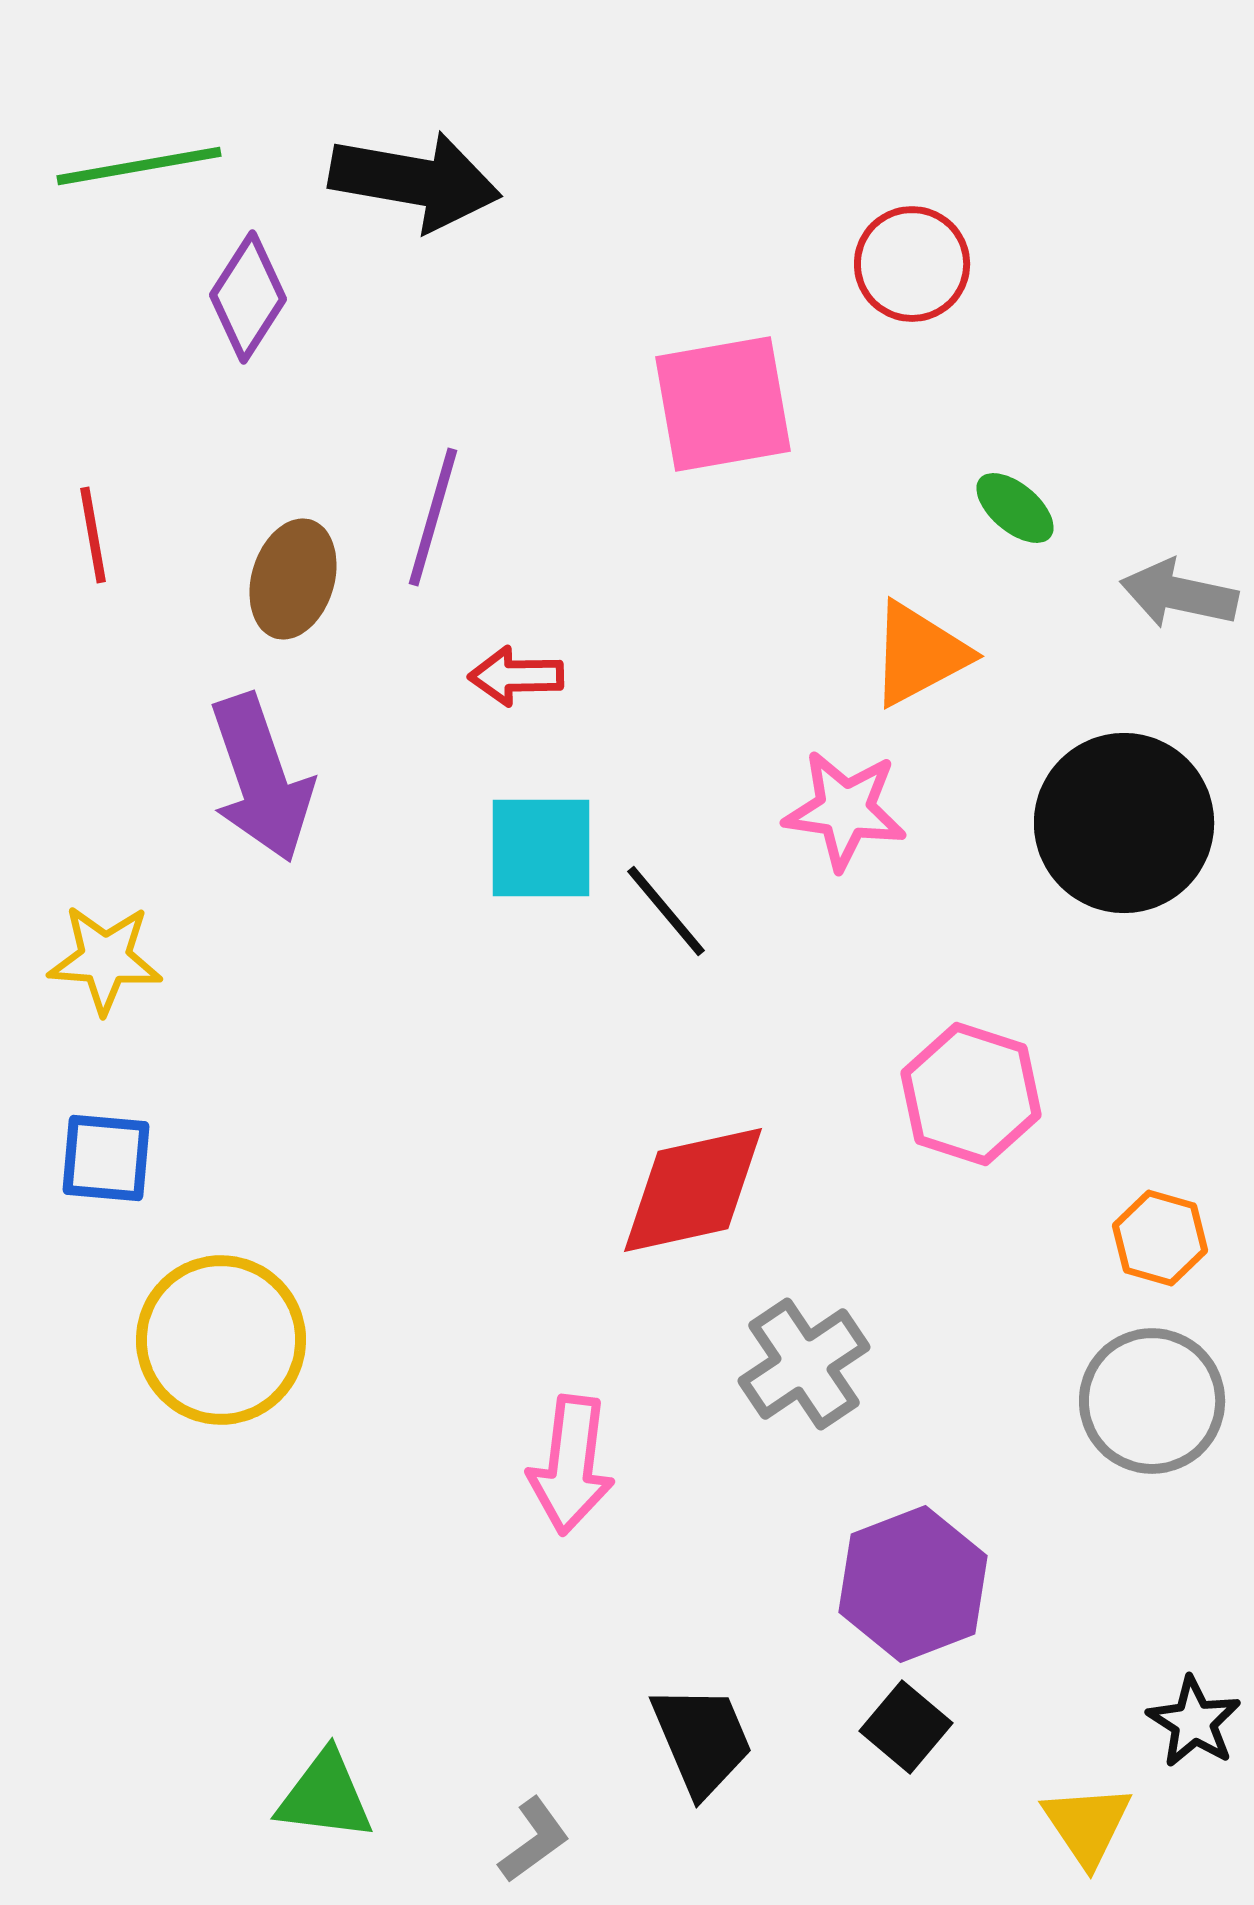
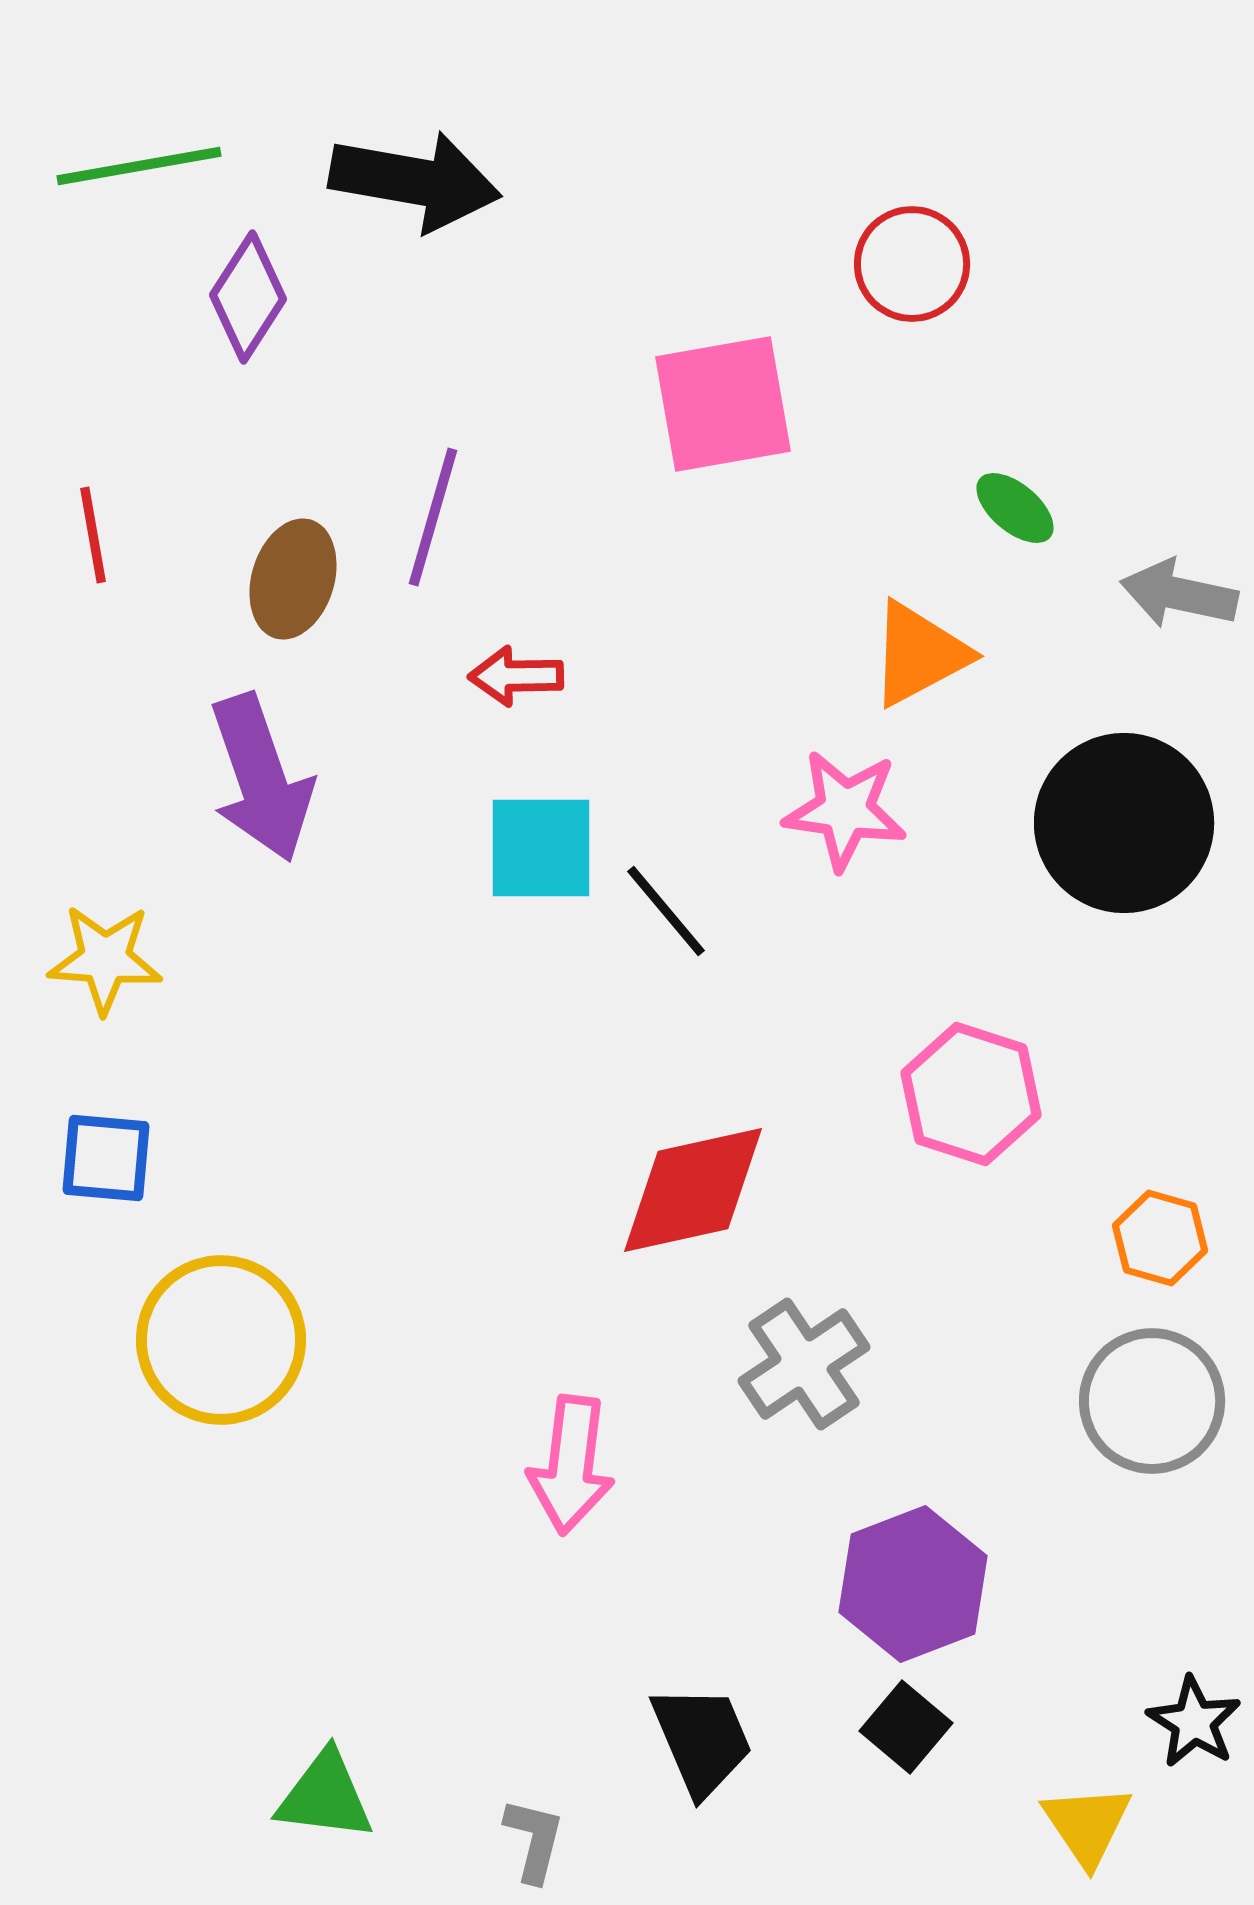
gray L-shape: rotated 40 degrees counterclockwise
